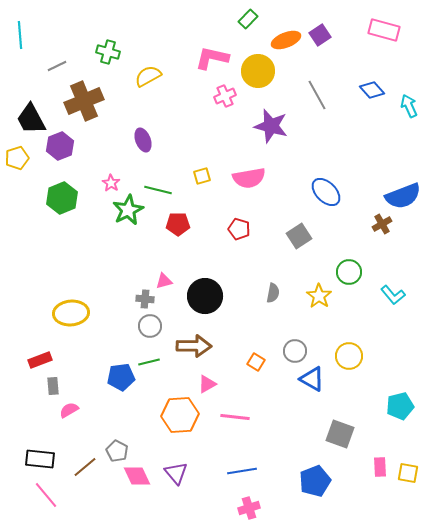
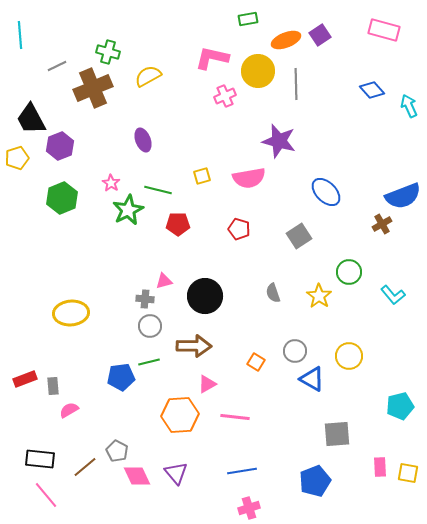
green rectangle at (248, 19): rotated 36 degrees clockwise
gray line at (317, 95): moved 21 px left, 11 px up; rotated 28 degrees clockwise
brown cross at (84, 101): moved 9 px right, 13 px up
purple star at (271, 126): moved 8 px right, 15 px down
gray semicircle at (273, 293): rotated 150 degrees clockwise
red rectangle at (40, 360): moved 15 px left, 19 px down
gray square at (340, 434): moved 3 px left; rotated 24 degrees counterclockwise
